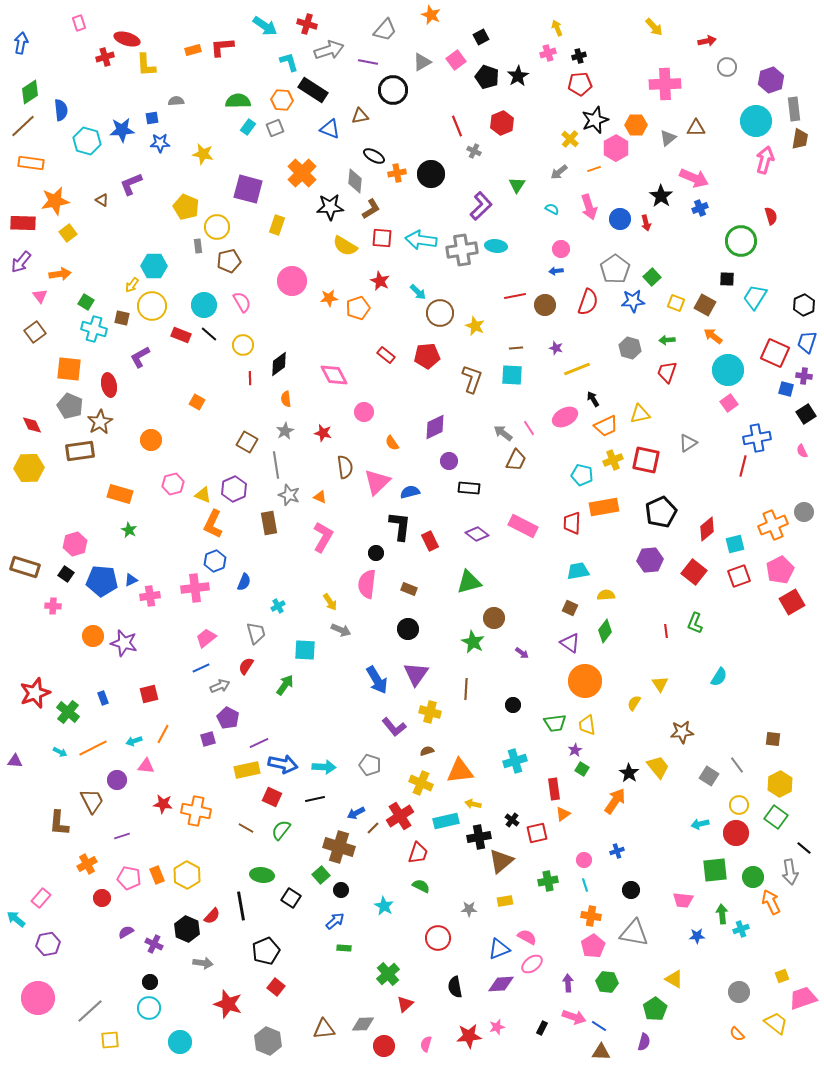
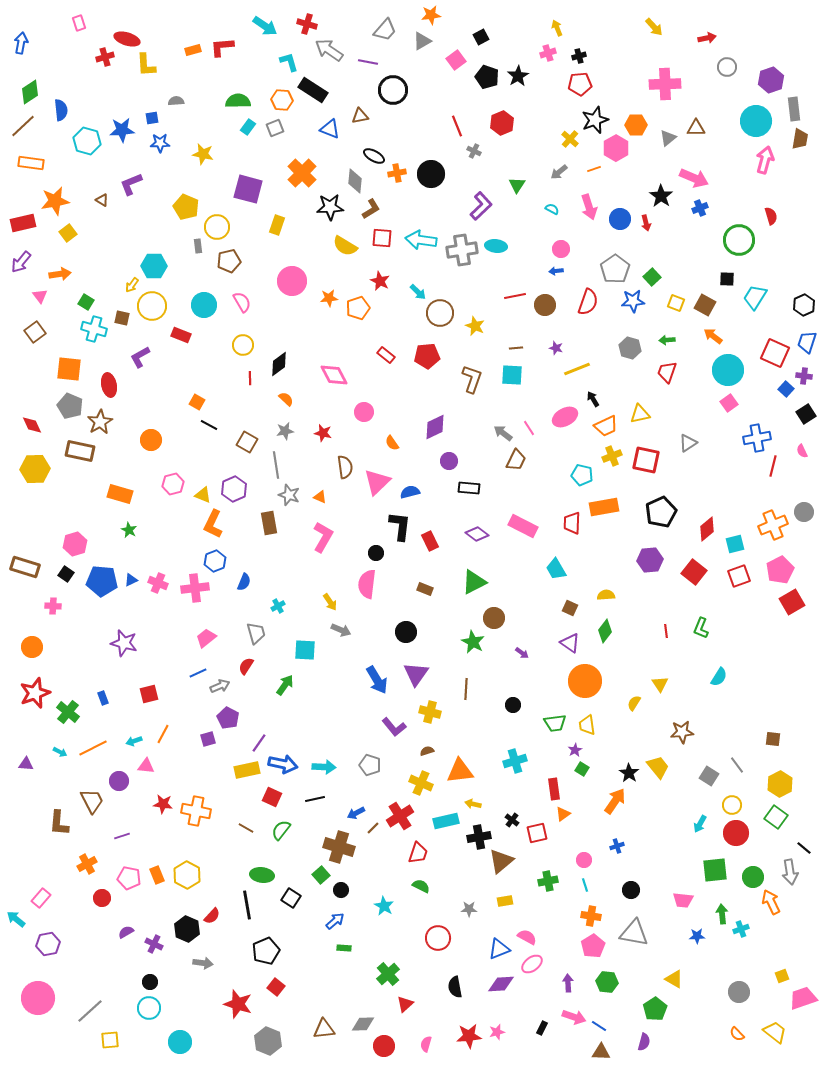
orange star at (431, 15): rotated 30 degrees counterclockwise
red arrow at (707, 41): moved 3 px up
gray arrow at (329, 50): rotated 128 degrees counterclockwise
gray triangle at (422, 62): moved 21 px up
red rectangle at (23, 223): rotated 15 degrees counterclockwise
green circle at (741, 241): moved 2 px left, 1 px up
black line at (209, 334): moved 91 px down; rotated 12 degrees counterclockwise
blue square at (786, 389): rotated 28 degrees clockwise
orange semicircle at (286, 399): rotated 140 degrees clockwise
gray star at (285, 431): rotated 18 degrees clockwise
brown rectangle at (80, 451): rotated 20 degrees clockwise
yellow cross at (613, 460): moved 1 px left, 4 px up
red line at (743, 466): moved 30 px right
yellow hexagon at (29, 468): moved 6 px right, 1 px down
cyan trapezoid at (578, 571): moved 22 px left, 2 px up; rotated 110 degrees counterclockwise
green triangle at (469, 582): moved 5 px right; rotated 12 degrees counterclockwise
brown rectangle at (409, 589): moved 16 px right
pink cross at (150, 596): moved 8 px right, 13 px up; rotated 30 degrees clockwise
green L-shape at (695, 623): moved 6 px right, 5 px down
black circle at (408, 629): moved 2 px left, 3 px down
orange circle at (93, 636): moved 61 px left, 11 px down
blue line at (201, 668): moved 3 px left, 5 px down
purple line at (259, 743): rotated 30 degrees counterclockwise
purple triangle at (15, 761): moved 11 px right, 3 px down
purple circle at (117, 780): moved 2 px right, 1 px down
yellow circle at (739, 805): moved 7 px left
cyan arrow at (700, 824): rotated 48 degrees counterclockwise
blue cross at (617, 851): moved 5 px up
black line at (241, 906): moved 6 px right, 1 px up
red star at (228, 1004): moved 10 px right
yellow trapezoid at (776, 1023): moved 1 px left, 9 px down
pink star at (497, 1027): moved 5 px down
